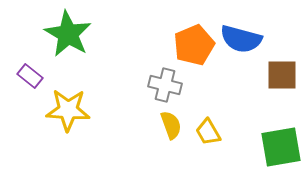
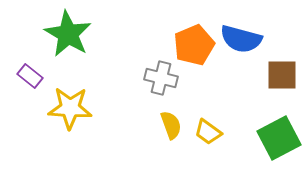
gray cross: moved 4 px left, 7 px up
yellow star: moved 2 px right, 2 px up
yellow trapezoid: rotated 24 degrees counterclockwise
green square: moved 2 px left, 9 px up; rotated 18 degrees counterclockwise
